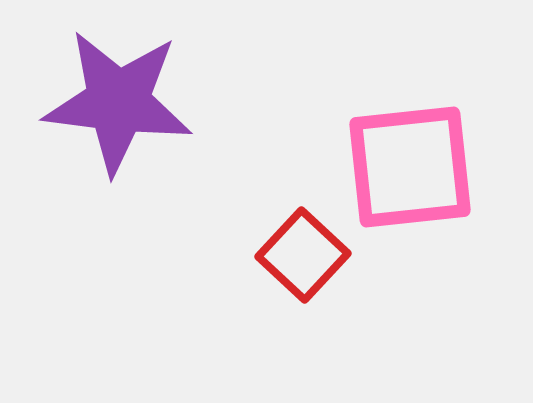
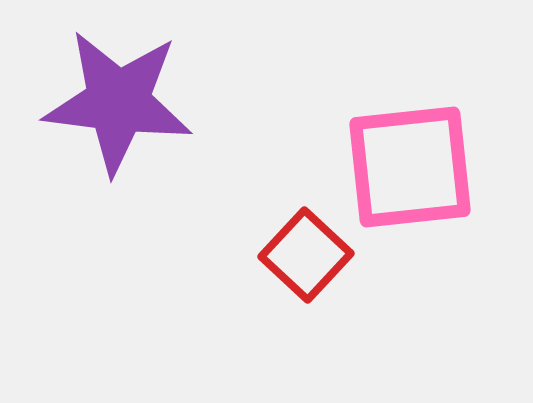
red square: moved 3 px right
